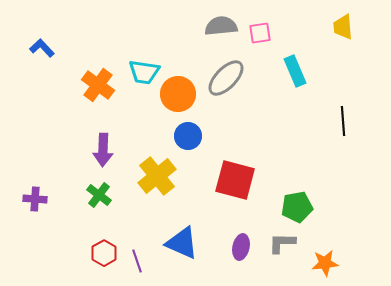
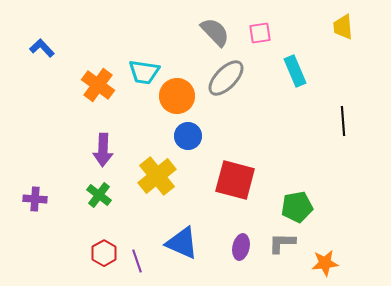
gray semicircle: moved 6 px left, 6 px down; rotated 52 degrees clockwise
orange circle: moved 1 px left, 2 px down
